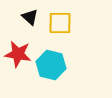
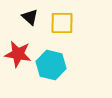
yellow square: moved 2 px right
